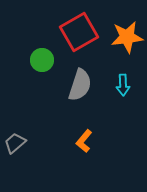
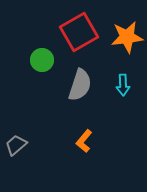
gray trapezoid: moved 1 px right, 2 px down
